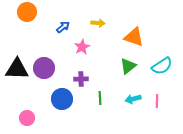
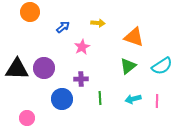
orange circle: moved 3 px right
